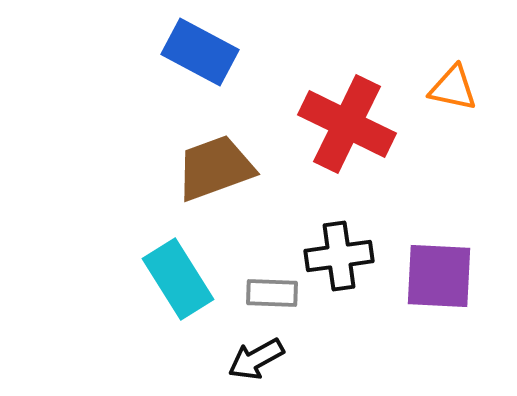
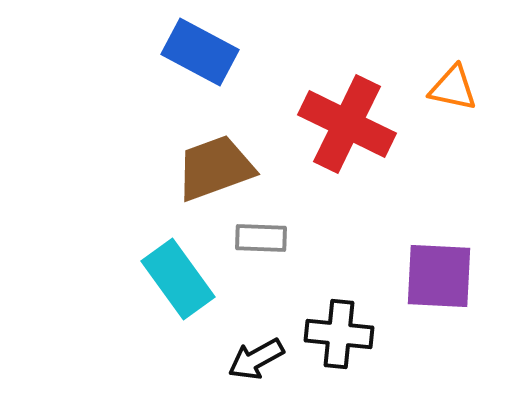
black cross: moved 78 px down; rotated 14 degrees clockwise
cyan rectangle: rotated 4 degrees counterclockwise
gray rectangle: moved 11 px left, 55 px up
